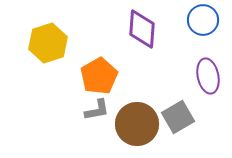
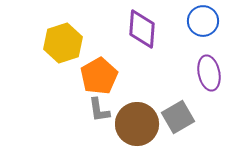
blue circle: moved 1 px down
yellow hexagon: moved 15 px right
purple ellipse: moved 1 px right, 3 px up
gray L-shape: moved 2 px right; rotated 92 degrees clockwise
